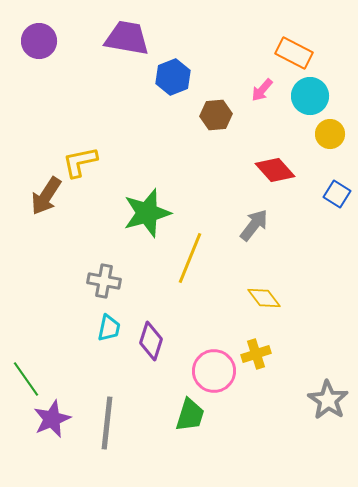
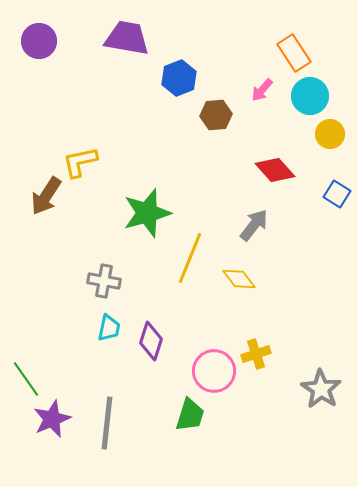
orange rectangle: rotated 30 degrees clockwise
blue hexagon: moved 6 px right, 1 px down
yellow diamond: moved 25 px left, 19 px up
gray star: moved 7 px left, 11 px up
